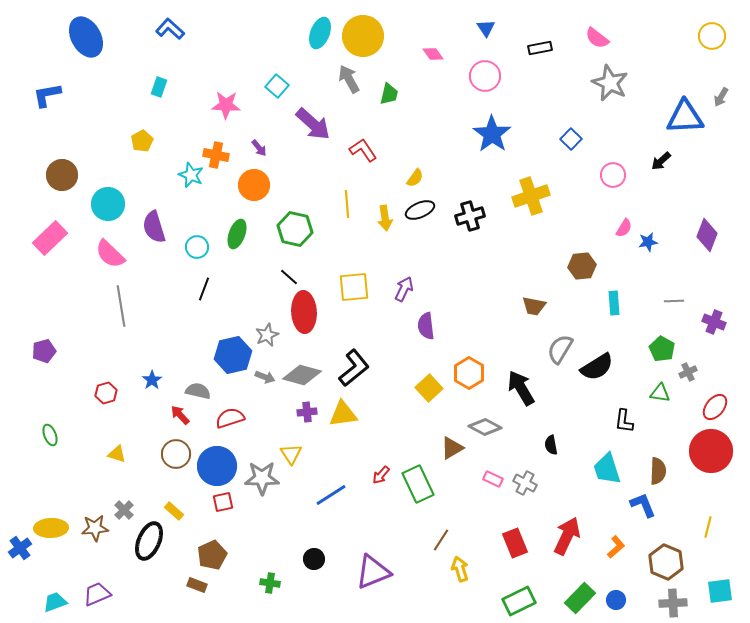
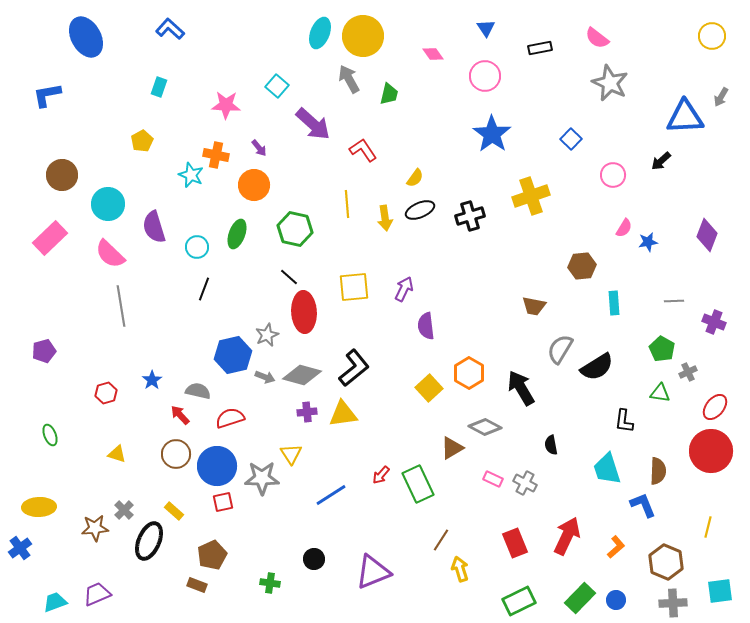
yellow ellipse at (51, 528): moved 12 px left, 21 px up
